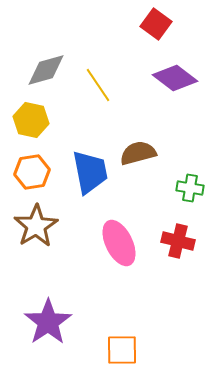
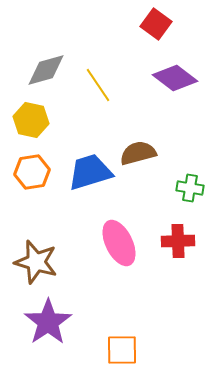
blue trapezoid: rotated 96 degrees counterclockwise
brown star: moved 36 px down; rotated 24 degrees counterclockwise
red cross: rotated 16 degrees counterclockwise
